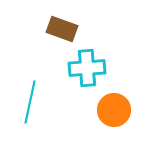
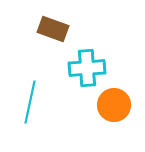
brown rectangle: moved 9 px left
orange circle: moved 5 px up
